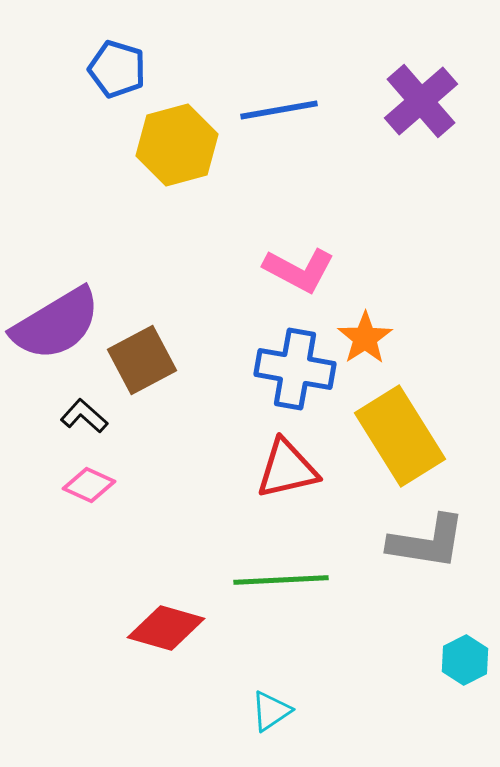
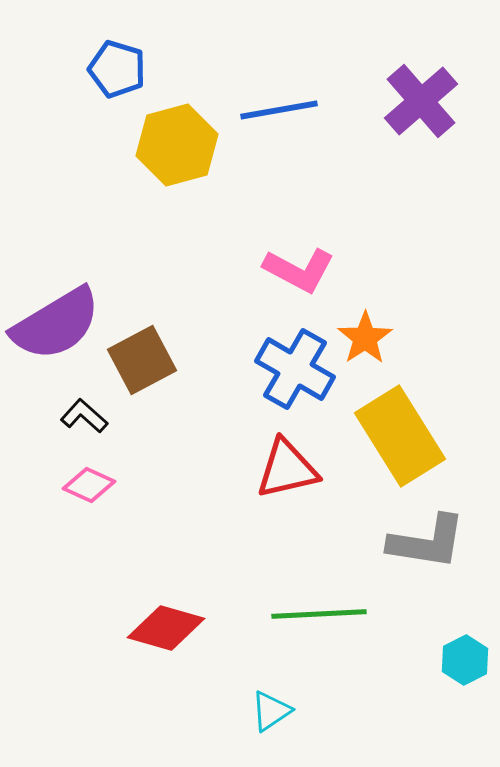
blue cross: rotated 20 degrees clockwise
green line: moved 38 px right, 34 px down
